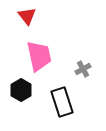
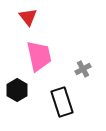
red triangle: moved 1 px right, 1 px down
black hexagon: moved 4 px left
